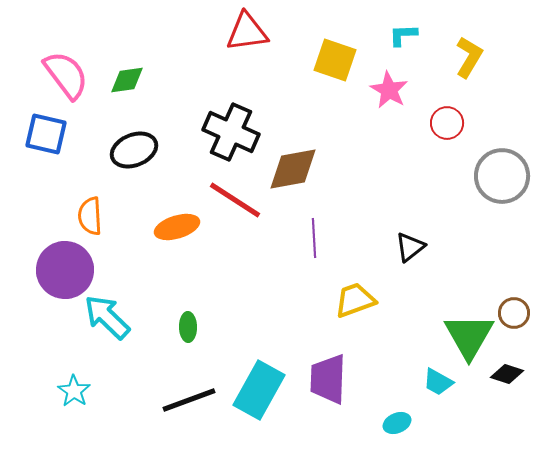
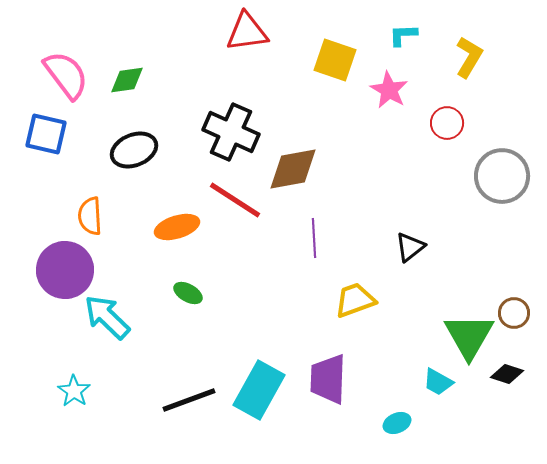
green ellipse: moved 34 px up; rotated 60 degrees counterclockwise
